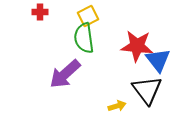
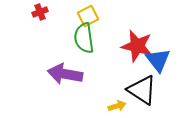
red cross: rotated 21 degrees counterclockwise
red star: rotated 8 degrees clockwise
purple arrow: rotated 52 degrees clockwise
black triangle: moved 5 px left; rotated 20 degrees counterclockwise
